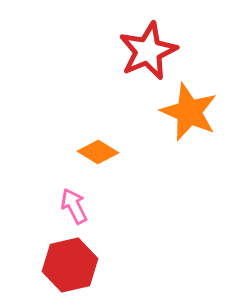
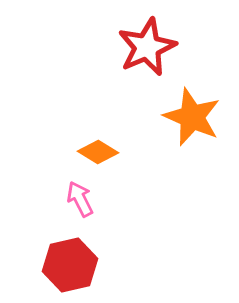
red star: moved 1 px left, 4 px up
orange star: moved 3 px right, 5 px down
pink arrow: moved 6 px right, 7 px up
